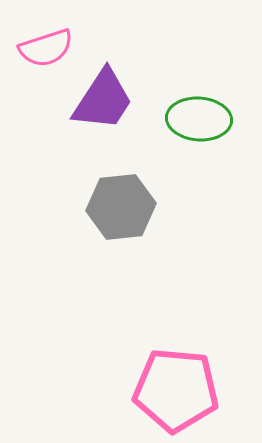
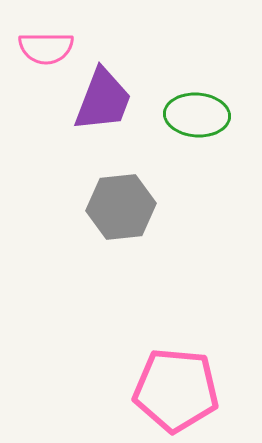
pink semicircle: rotated 18 degrees clockwise
purple trapezoid: rotated 12 degrees counterclockwise
green ellipse: moved 2 px left, 4 px up
